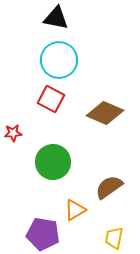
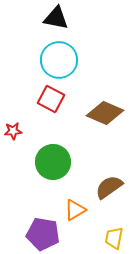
red star: moved 2 px up
